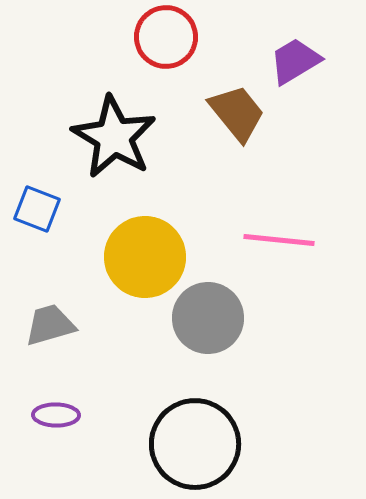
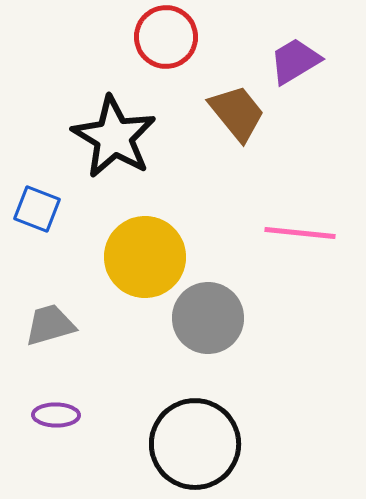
pink line: moved 21 px right, 7 px up
